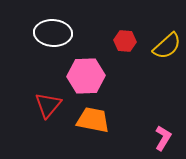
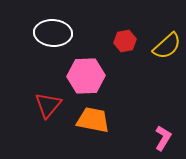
red hexagon: rotated 15 degrees counterclockwise
